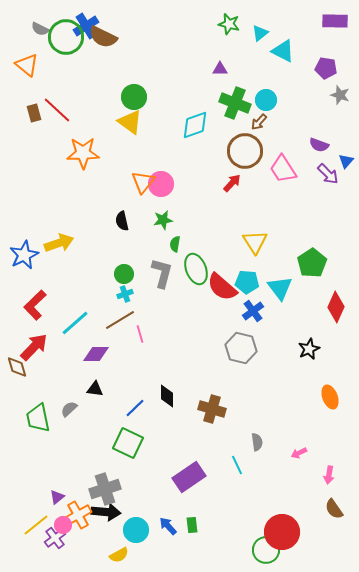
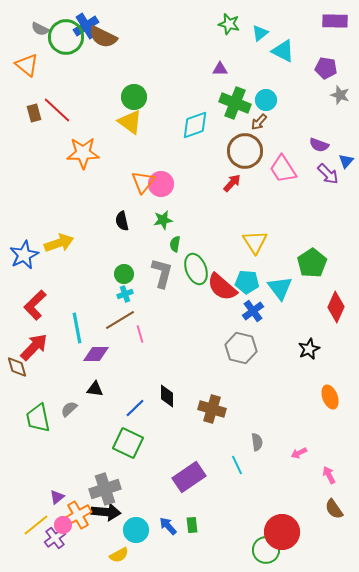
cyan line at (75, 323): moved 2 px right, 5 px down; rotated 60 degrees counterclockwise
pink arrow at (329, 475): rotated 144 degrees clockwise
